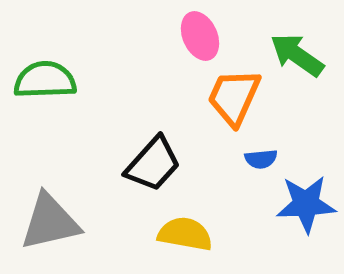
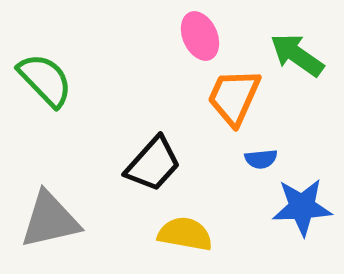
green semicircle: rotated 48 degrees clockwise
blue star: moved 4 px left, 3 px down
gray triangle: moved 2 px up
